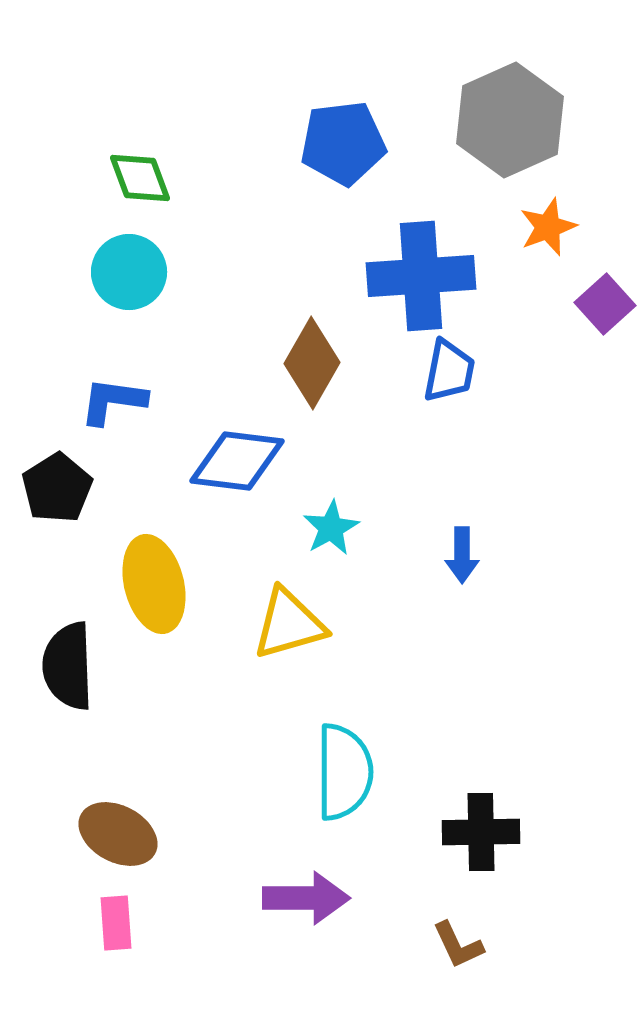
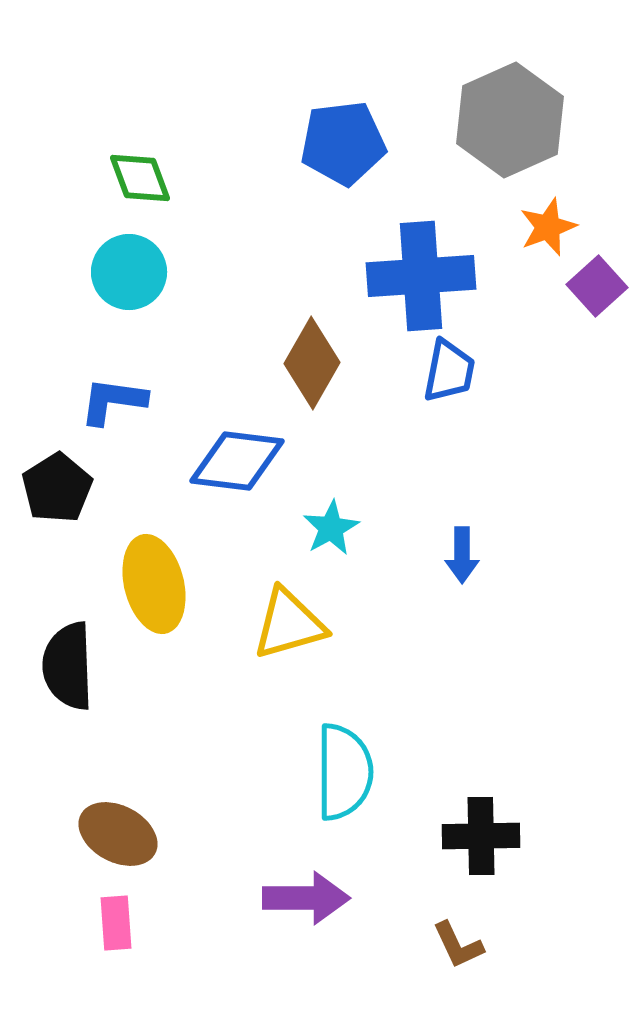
purple square: moved 8 px left, 18 px up
black cross: moved 4 px down
